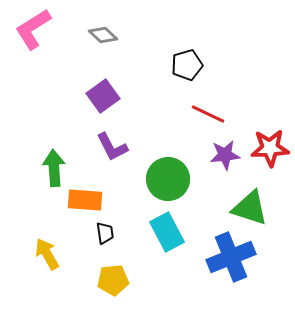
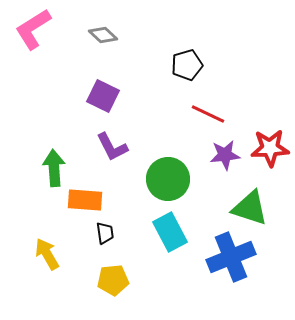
purple square: rotated 28 degrees counterclockwise
cyan rectangle: moved 3 px right
